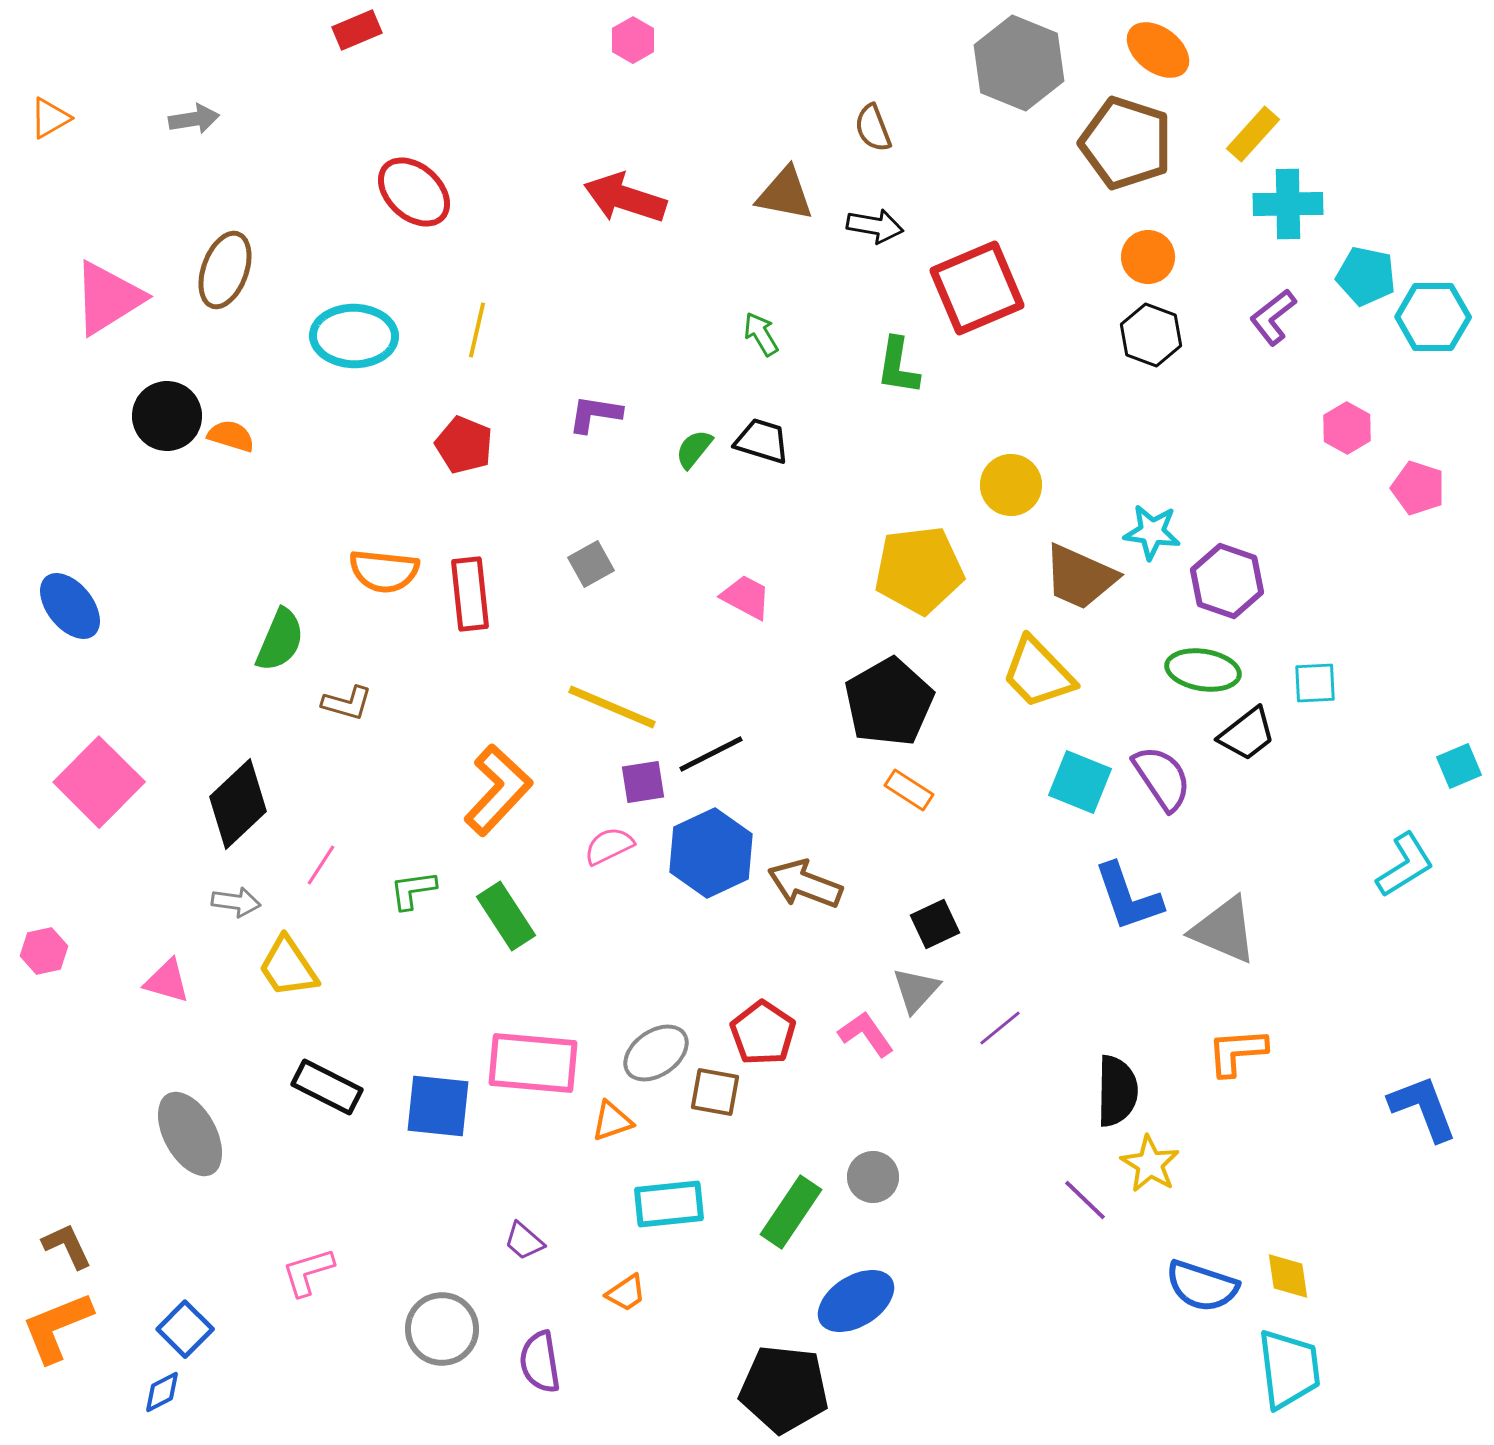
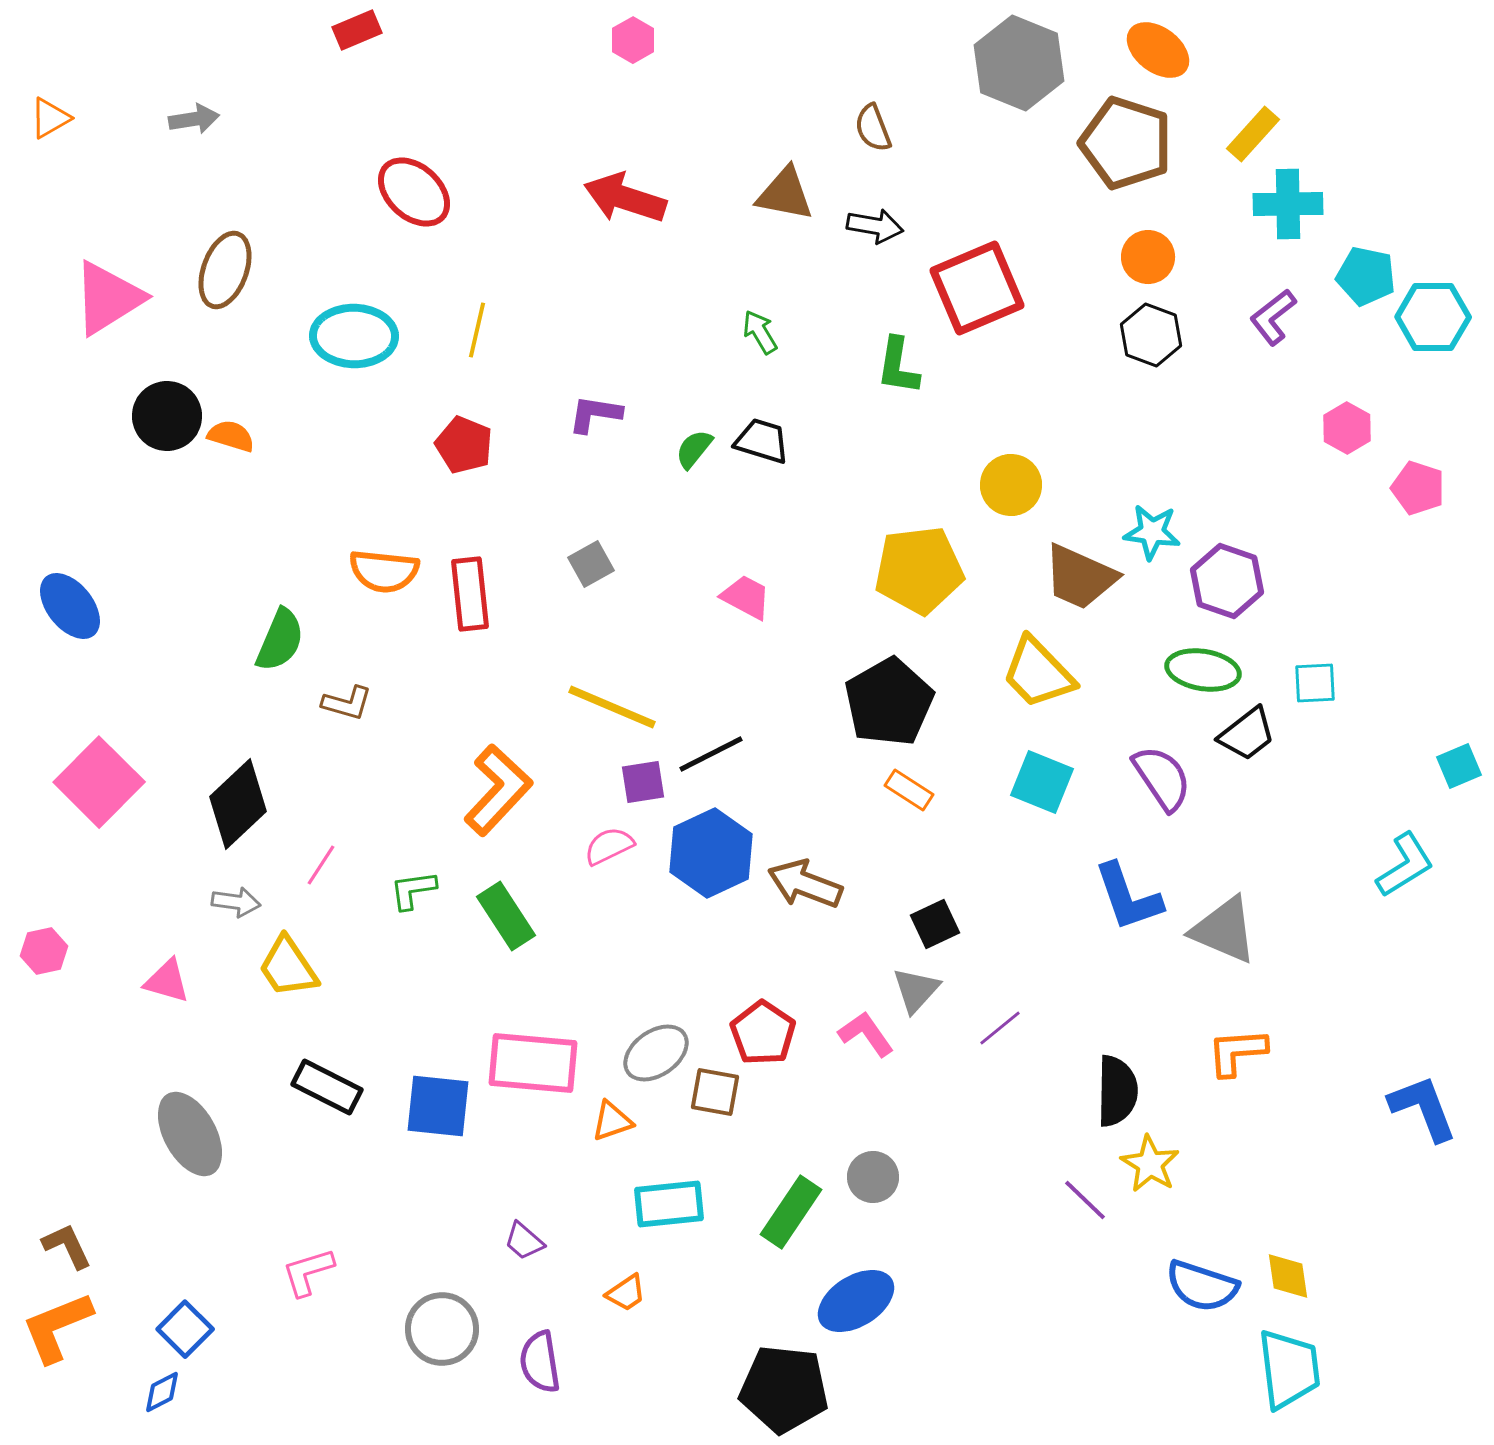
green arrow at (761, 334): moved 1 px left, 2 px up
cyan square at (1080, 782): moved 38 px left
